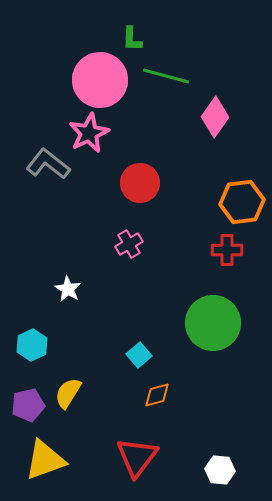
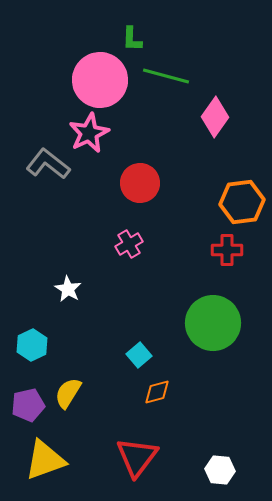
orange diamond: moved 3 px up
